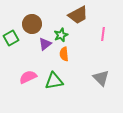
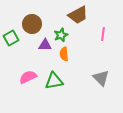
purple triangle: moved 1 px down; rotated 40 degrees clockwise
